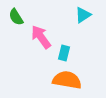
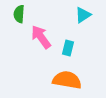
green semicircle: moved 3 px right, 3 px up; rotated 36 degrees clockwise
cyan rectangle: moved 4 px right, 5 px up
